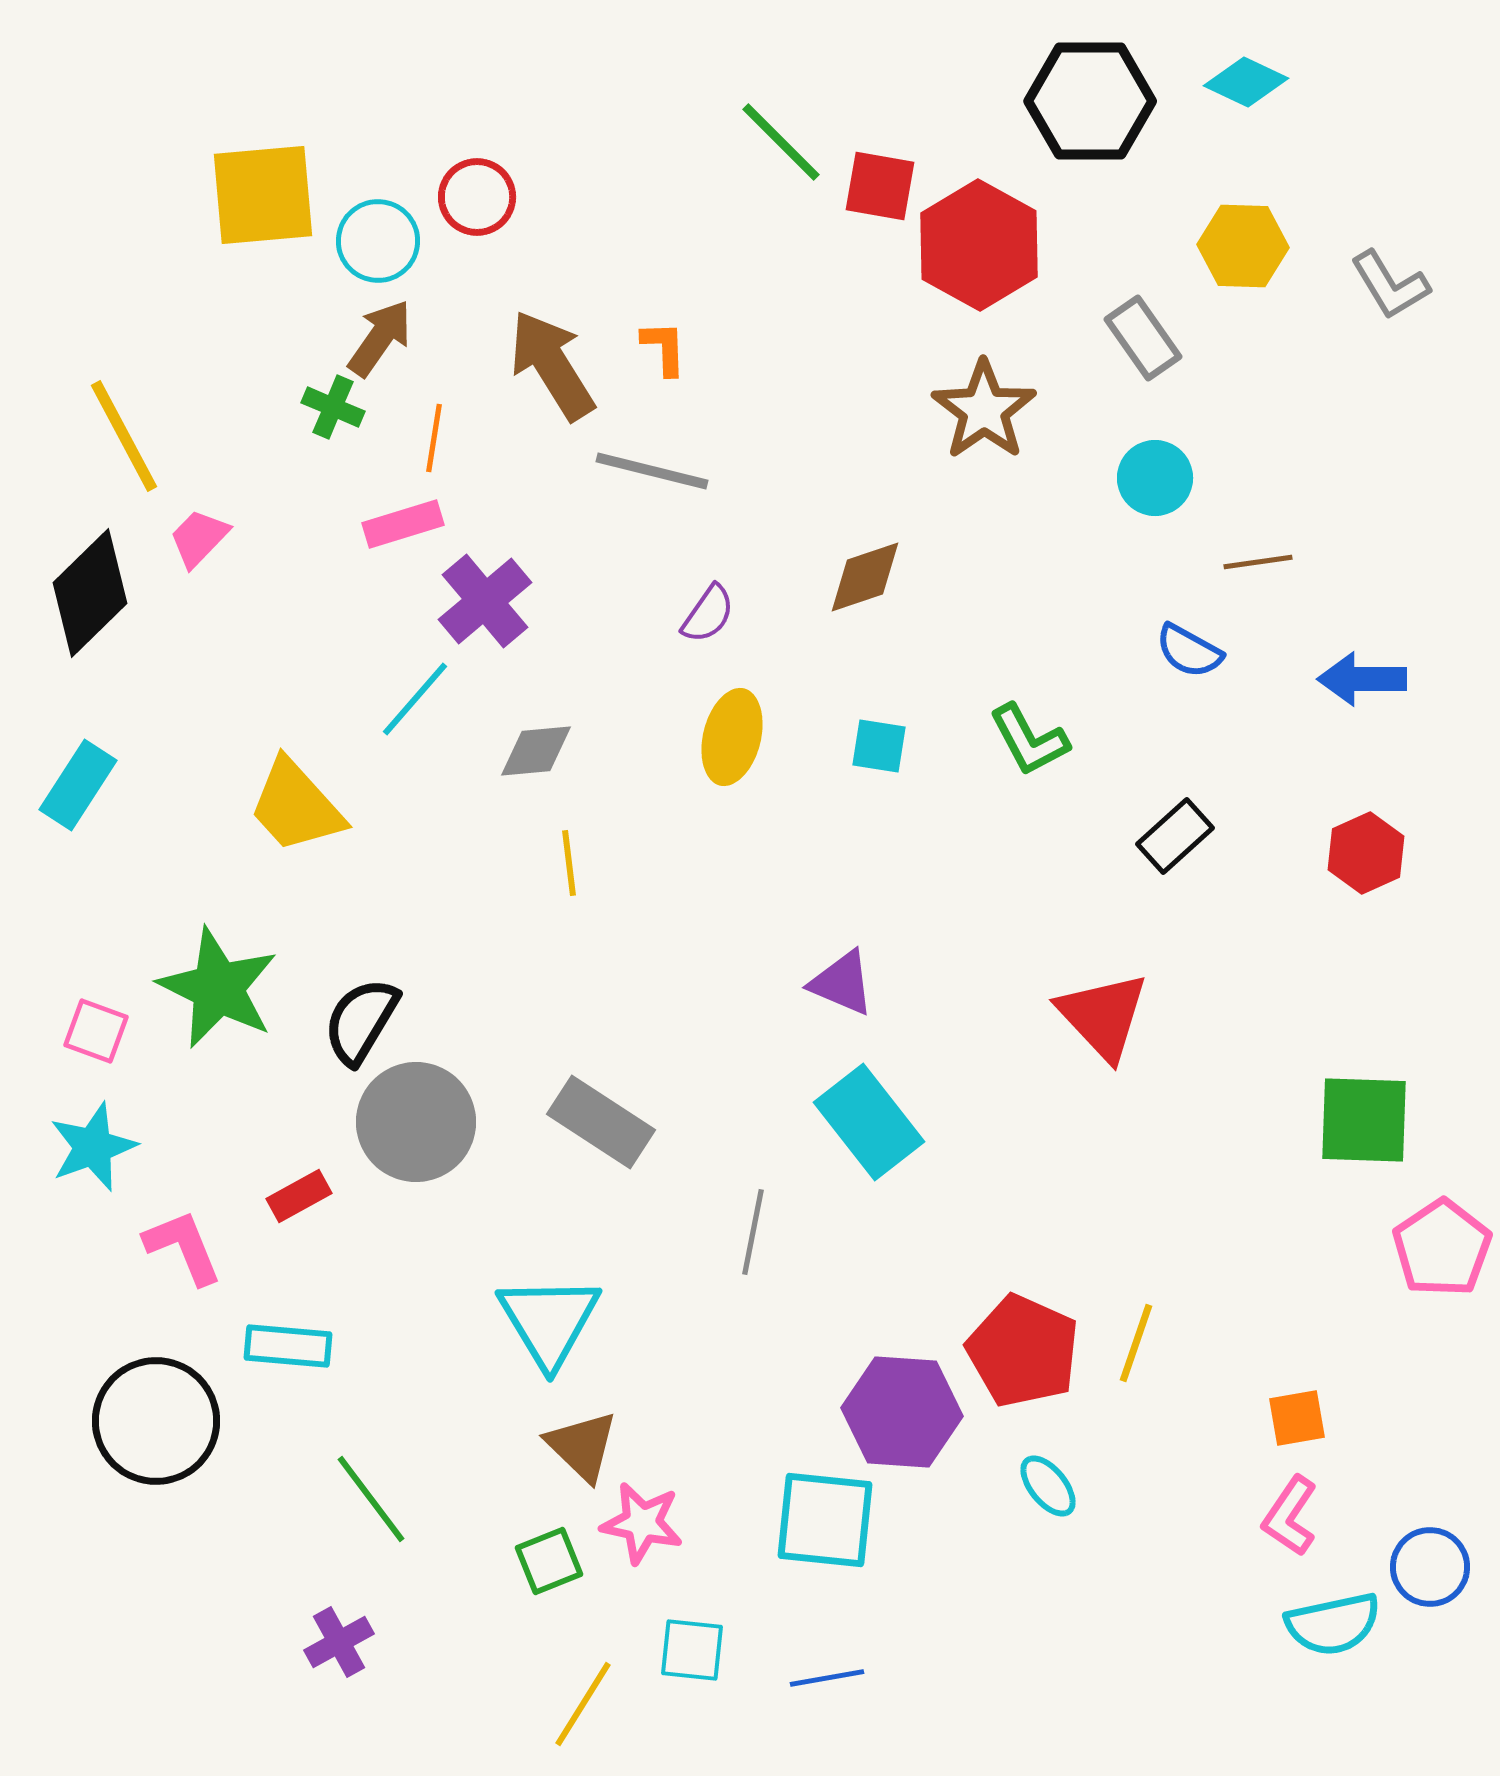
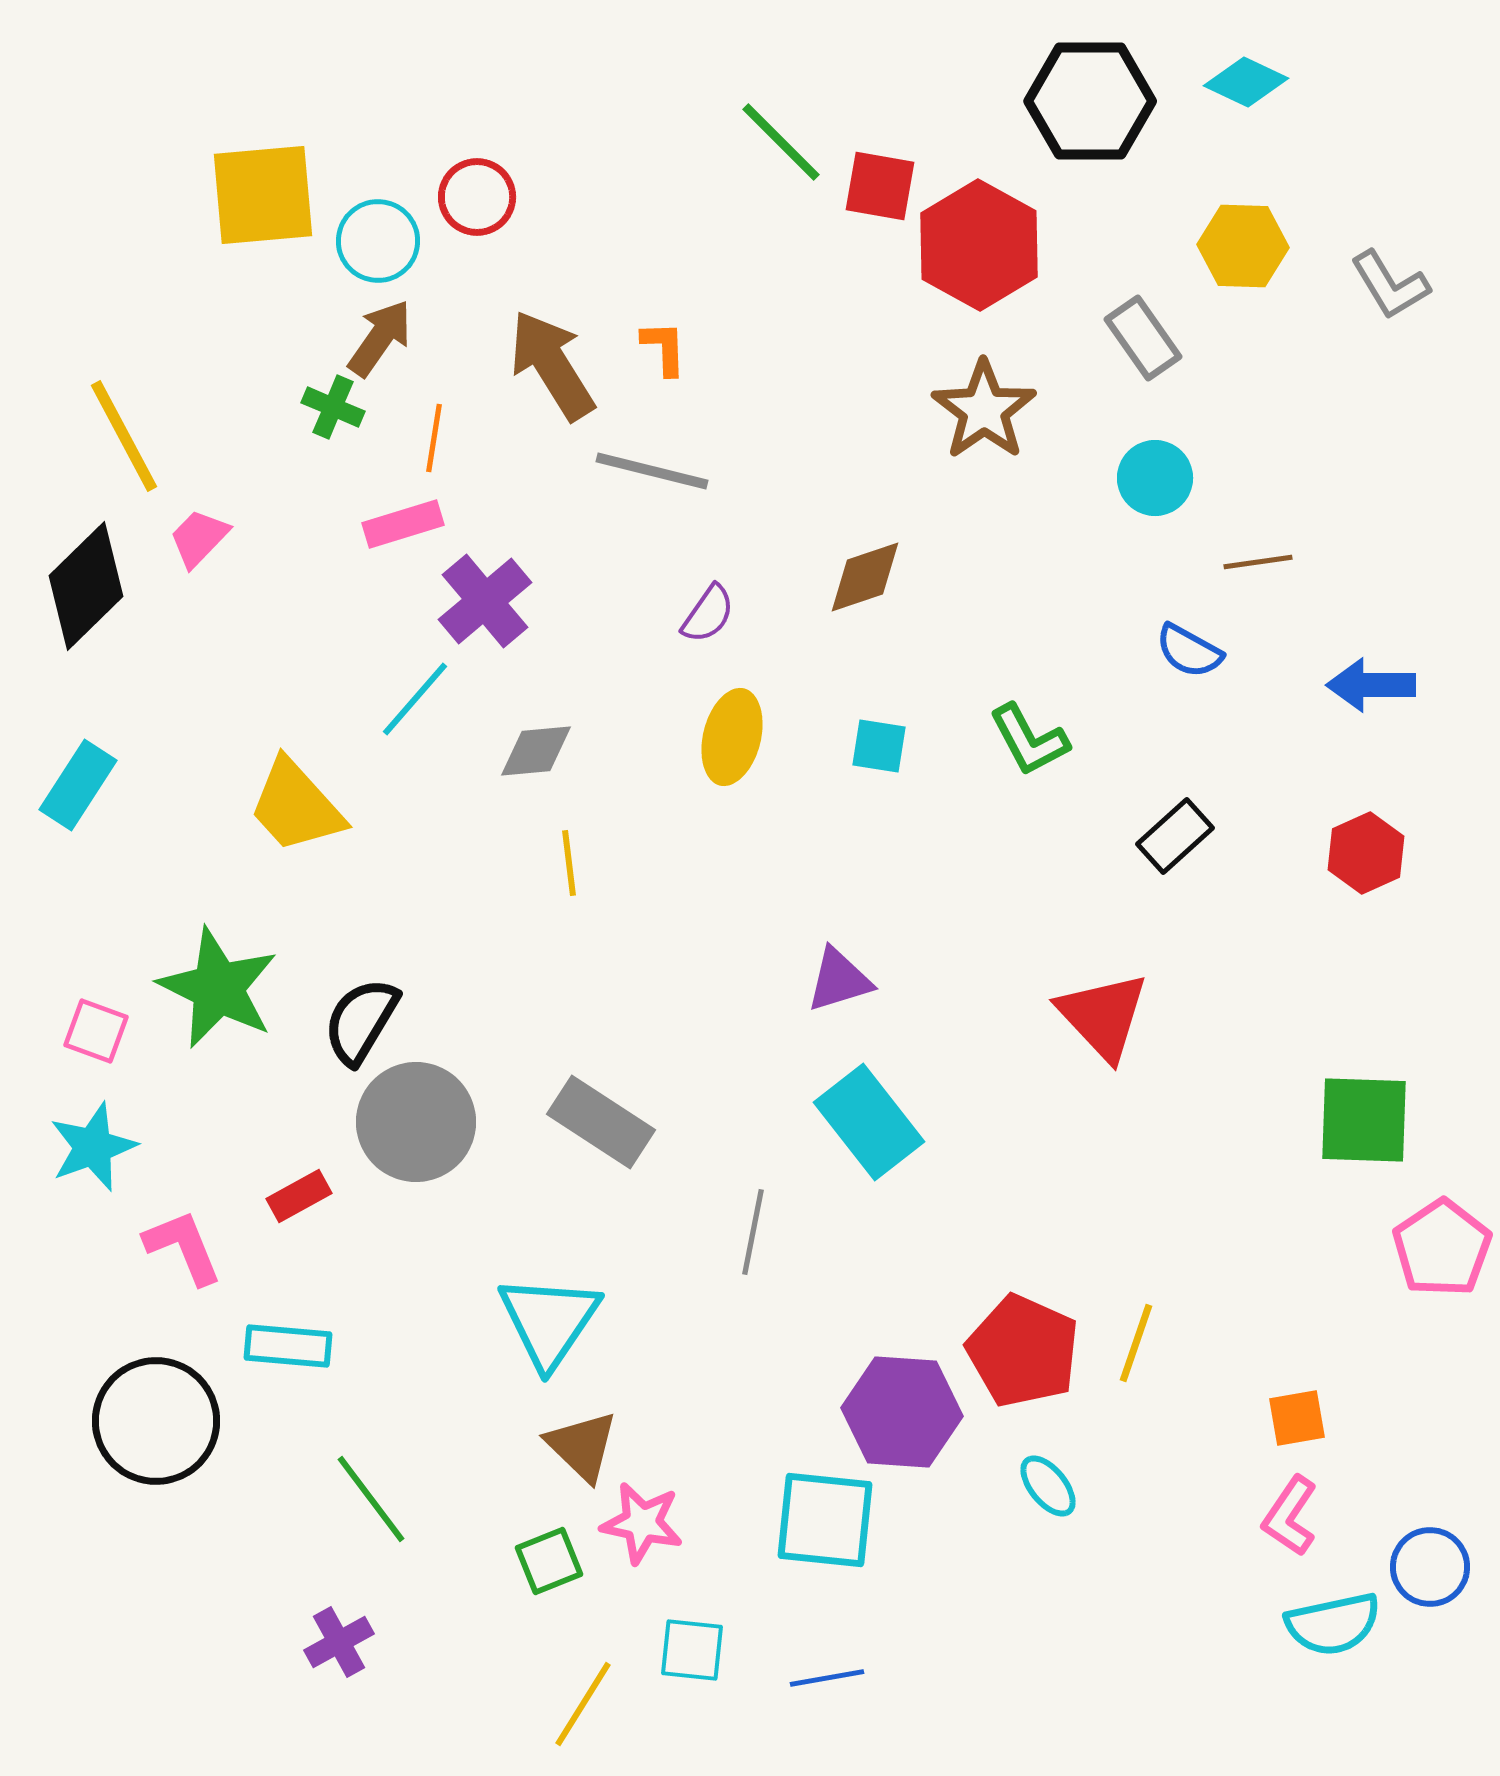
black diamond at (90, 593): moved 4 px left, 7 px up
blue arrow at (1362, 679): moved 9 px right, 6 px down
purple triangle at (842, 983): moved 3 px left, 3 px up; rotated 40 degrees counterclockwise
cyan triangle at (549, 1321): rotated 5 degrees clockwise
